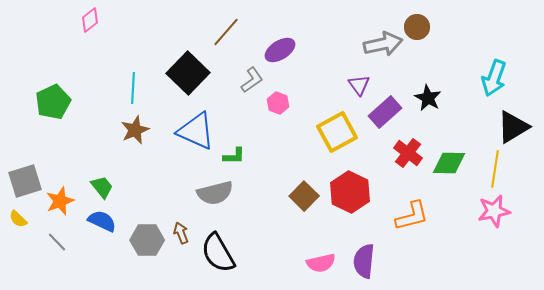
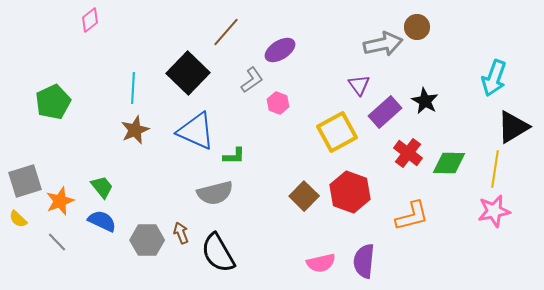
black star: moved 3 px left, 3 px down
red hexagon: rotated 6 degrees counterclockwise
